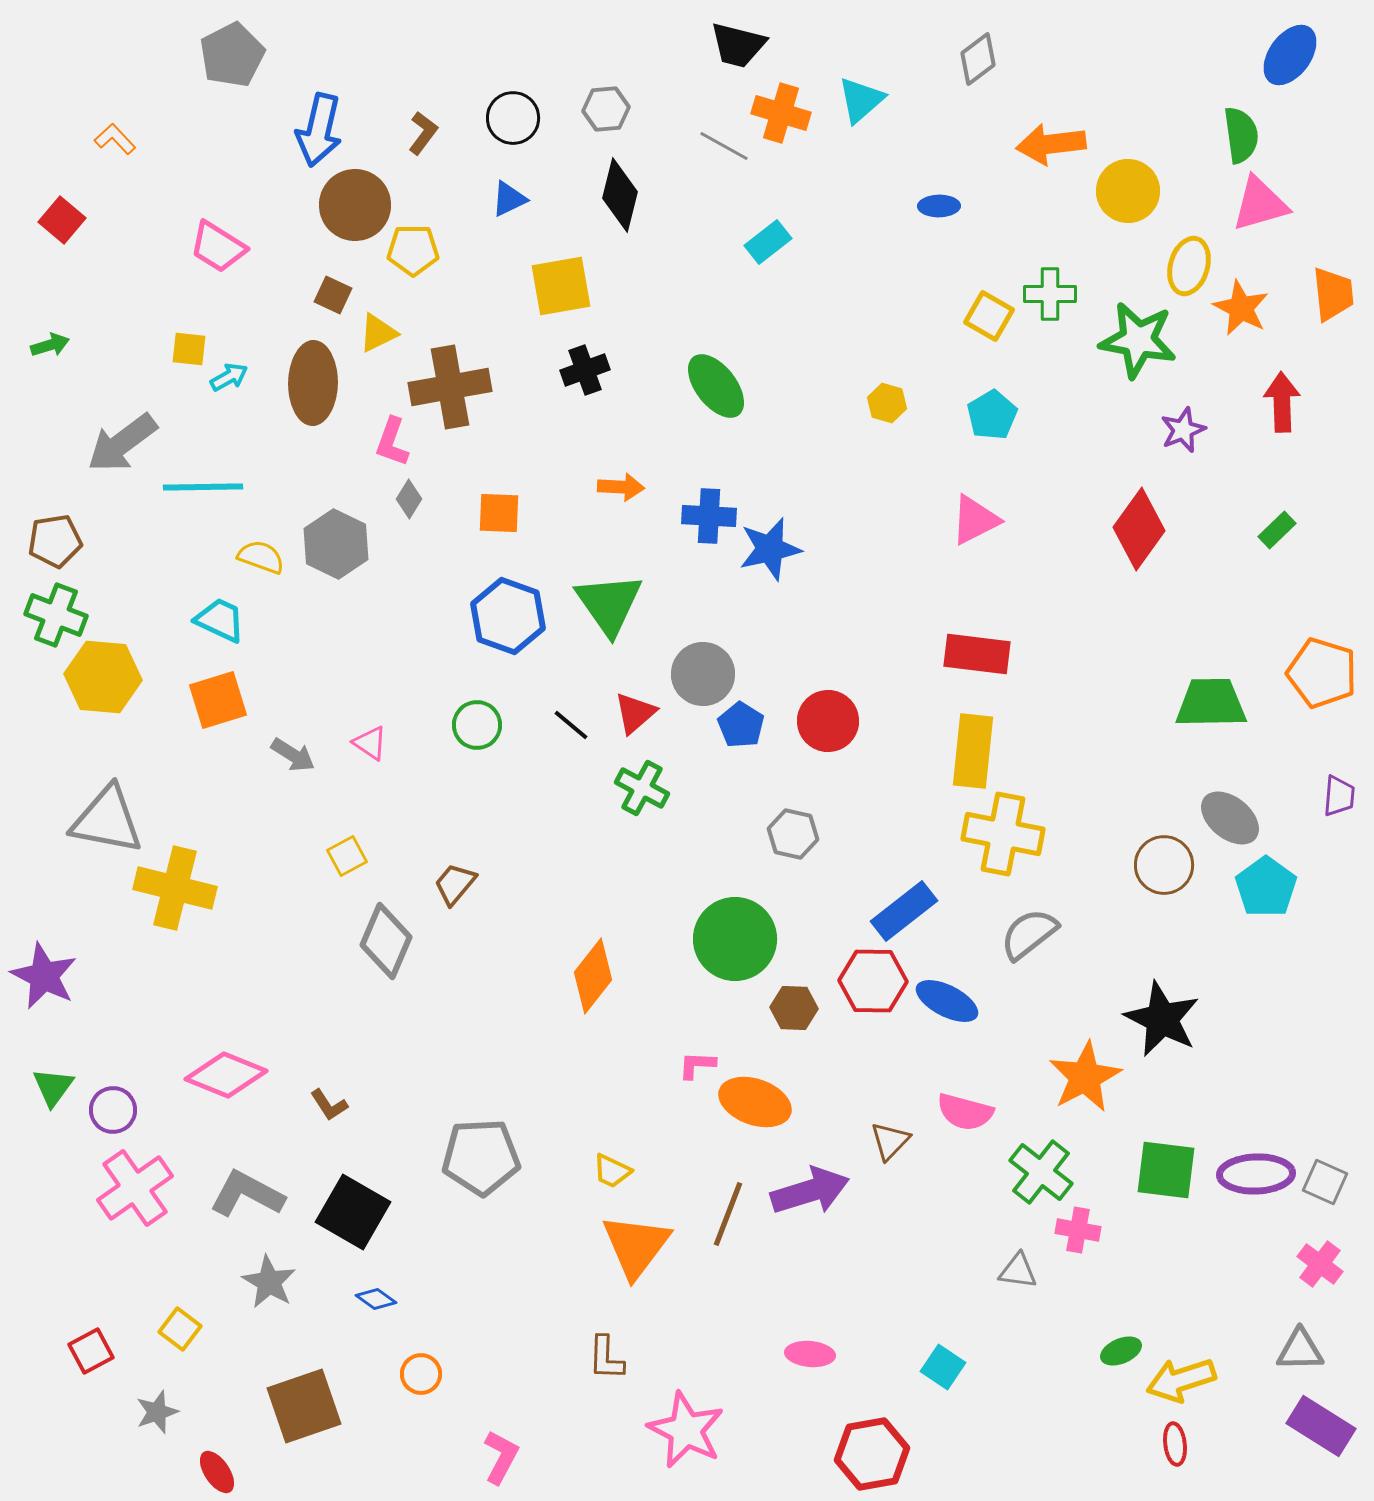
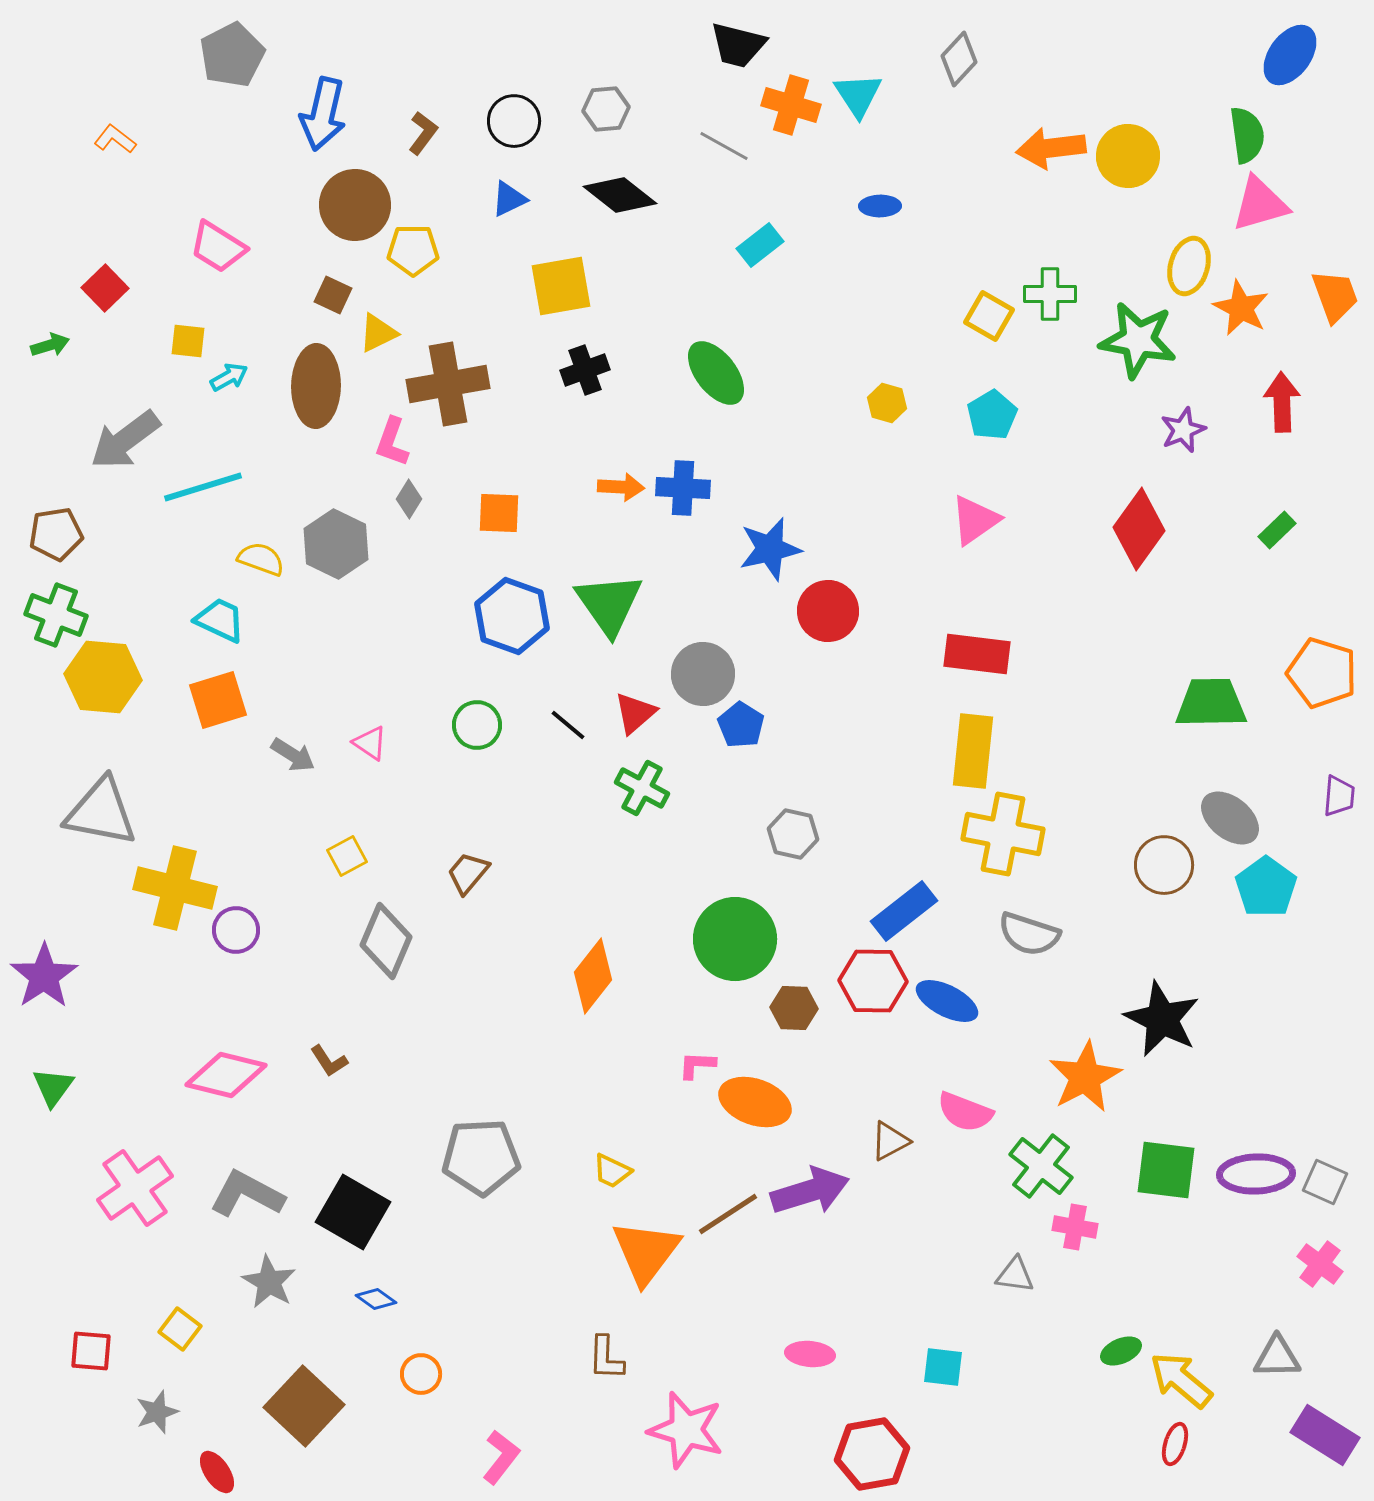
gray diamond at (978, 59): moved 19 px left; rotated 10 degrees counterclockwise
cyan triangle at (861, 100): moved 3 px left, 5 px up; rotated 22 degrees counterclockwise
orange cross at (781, 113): moved 10 px right, 8 px up
black circle at (513, 118): moved 1 px right, 3 px down
blue arrow at (319, 130): moved 4 px right, 16 px up
green semicircle at (1241, 135): moved 6 px right
orange L-shape at (115, 139): rotated 9 degrees counterclockwise
orange arrow at (1051, 144): moved 4 px down
yellow circle at (1128, 191): moved 35 px up
black diamond at (620, 195): rotated 66 degrees counterclockwise
blue ellipse at (939, 206): moved 59 px left
red square at (62, 220): moved 43 px right, 68 px down; rotated 6 degrees clockwise
cyan rectangle at (768, 242): moved 8 px left, 3 px down
orange trapezoid at (1333, 294): moved 2 px right, 2 px down; rotated 14 degrees counterclockwise
yellow square at (189, 349): moved 1 px left, 8 px up
brown ellipse at (313, 383): moved 3 px right, 3 px down
green ellipse at (716, 386): moved 13 px up
brown cross at (450, 387): moved 2 px left, 3 px up
gray arrow at (122, 443): moved 3 px right, 3 px up
cyan line at (203, 487): rotated 16 degrees counterclockwise
blue cross at (709, 516): moved 26 px left, 28 px up
pink triangle at (975, 520): rotated 8 degrees counterclockwise
brown pentagon at (55, 541): moved 1 px right, 7 px up
yellow semicircle at (261, 557): moved 2 px down
blue hexagon at (508, 616): moved 4 px right
red circle at (828, 721): moved 110 px up
black line at (571, 725): moved 3 px left
gray triangle at (107, 820): moved 6 px left, 8 px up
brown trapezoid at (455, 884): moved 13 px right, 11 px up
gray semicircle at (1029, 934): rotated 124 degrees counterclockwise
purple star at (44, 976): rotated 12 degrees clockwise
pink diamond at (226, 1075): rotated 8 degrees counterclockwise
brown L-shape at (329, 1105): moved 44 px up
purple circle at (113, 1110): moved 123 px right, 180 px up
pink semicircle at (965, 1112): rotated 6 degrees clockwise
brown triangle at (890, 1141): rotated 18 degrees clockwise
green cross at (1041, 1172): moved 6 px up
brown line at (728, 1214): rotated 36 degrees clockwise
pink cross at (1078, 1230): moved 3 px left, 3 px up
orange triangle at (636, 1246): moved 10 px right, 6 px down
gray triangle at (1018, 1271): moved 3 px left, 4 px down
gray triangle at (1300, 1350): moved 23 px left, 7 px down
red square at (91, 1351): rotated 33 degrees clockwise
cyan square at (943, 1367): rotated 27 degrees counterclockwise
yellow arrow at (1181, 1380): rotated 58 degrees clockwise
brown square at (304, 1406): rotated 28 degrees counterclockwise
purple rectangle at (1321, 1426): moved 4 px right, 9 px down
pink star at (686, 1430): rotated 10 degrees counterclockwise
red ellipse at (1175, 1444): rotated 24 degrees clockwise
pink L-shape at (501, 1457): rotated 10 degrees clockwise
